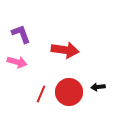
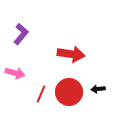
purple L-shape: rotated 60 degrees clockwise
red arrow: moved 6 px right, 4 px down
pink arrow: moved 2 px left, 11 px down
black arrow: moved 2 px down
